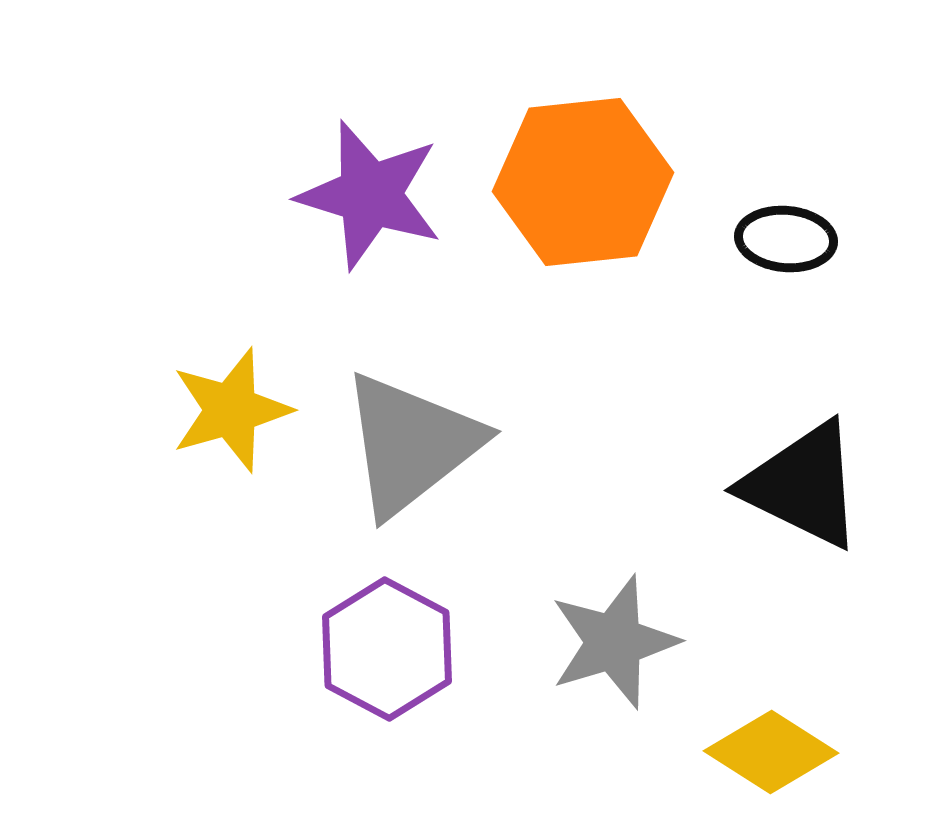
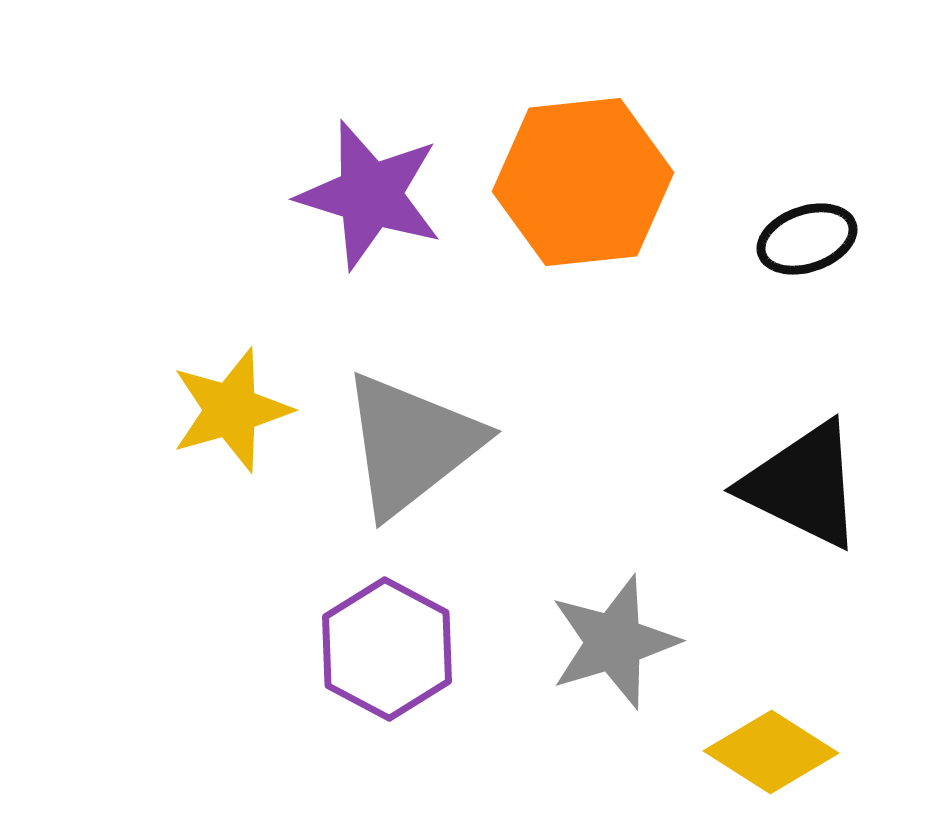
black ellipse: moved 21 px right; rotated 24 degrees counterclockwise
